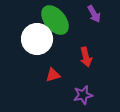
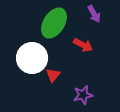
green ellipse: moved 1 px left, 3 px down; rotated 72 degrees clockwise
white circle: moved 5 px left, 19 px down
red arrow: moved 3 px left, 12 px up; rotated 48 degrees counterclockwise
red triangle: rotated 35 degrees counterclockwise
